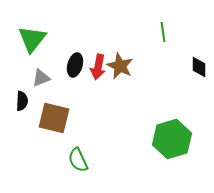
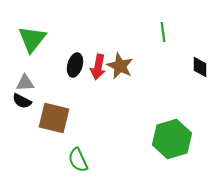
black diamond: moved 1 px right
gray triangle: moved 16 px left, 5 px down; rotated 18 degrees clockwise
black semicircle: rotated 114 degrees clockwise
